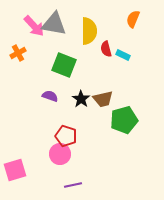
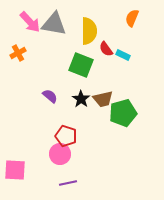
orange semicircle: moved 1 px left, 1 px up
pink arrow: moved 4 px left, 4 px up
red semicircle: rotated 21 degrees counterclockwise
green square: moved 17 px right
purple semicircle: rotated 21 degrees clockwise
green pentagon: moved 1 px left, 7 px up
pink square: rotated 20 degrees clockwise
purple line: moved 5 px left, 2 px up
